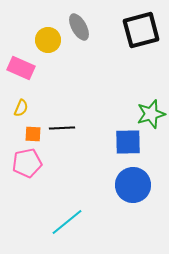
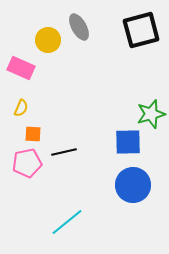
black line: moved 2 px right, 24 px down; rotated 10 degrees counterclockwise
